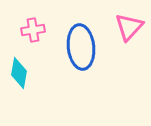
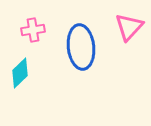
cyan diamond: moved 1 px right; rotated 36 degrees clockwise
